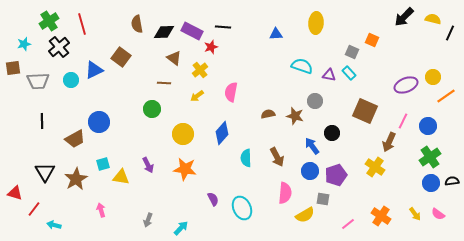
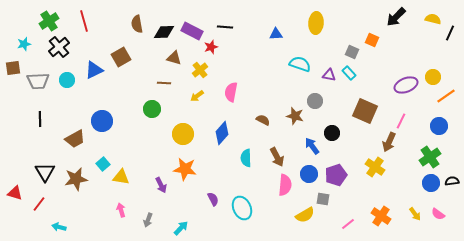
black arrow at (404, 17): moved 8 px left
red line at (82, 24): moved 2 px right, 3 px up
black line at (223, 27): moved 2 px right
brown square at (121, 57): rotated 24 degrees clockwise
brown triangle at (174, 58): rotated 21 degrees counterclockwise
cyan semicircle at (302, 66): moved 2 px left, 2 px up
cyan circle at (71, 80): moved 4 px left
brown semicircle at (268, 114): moved 5 px left, 6 px down; rotated 40 degrees clockwise
black line at (42, 121): moved 2 px left, 2 px up
pink line at (403, 121): moved 2 px left
blue circle at (99, 122): moved 3 px right, 1 px up
blue circle at (428, 126): moved 11 px right
cyan square at (103, 164): rotated 24 degrees counterclockwise
purple arrow at (148, 165): moved 13 px right, 20 px down
blue circle at (310, 171): moved 1 px left, 3 px down
brown star at (76, 179): rotated 20 degrees clockwise
pink semicircle at (285, 193): moved 8 px up
red line at (34, 209): moved 5 px right, 5 px up
pink arrow at (101, 210): moved 20 px right
cyan arrow at (54, 225): moved 5 px right, 2 px down
